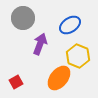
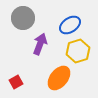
yellow hexagon: moved 5 px up; rotated 20 degrees clockwise
